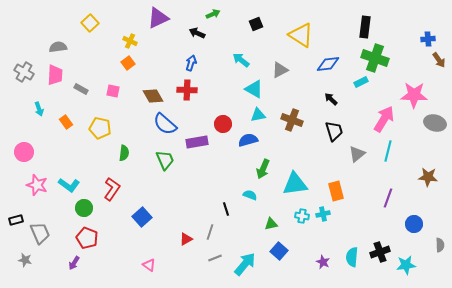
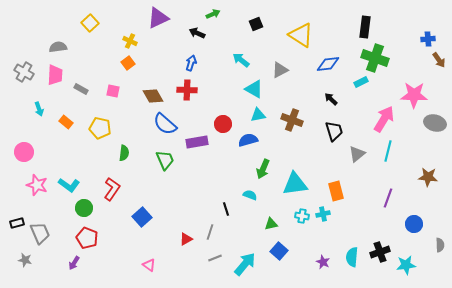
orange rectangle at (66, 122): rotated 16 degrees counterclockwise
black rectangle at (16, 220): moved 1 px right, 3 px down
